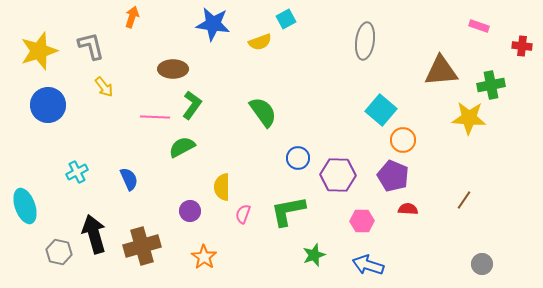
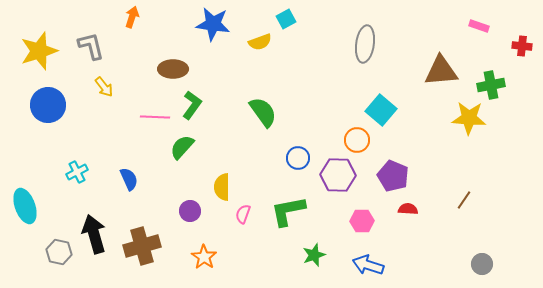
gray ellipse at (365, 41): moved 3 px down
orange circle at (403, 140): moved 46 px left
green semicircle at (182, 147): rotated 20 degrees counterclockwise
